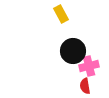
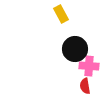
black circle: moved 2 px right, 2 px up
pink cross: rotated 18 degrees clockwise
